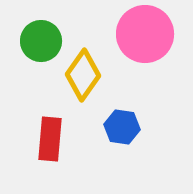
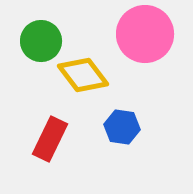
yellow diamond: rotated 72 degrees counterclockwise
red rectangle: rotated 21 degrees clockwise
